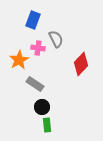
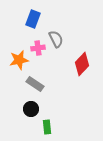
blue rectangle: moved 1 px up
pink cross: rotated 16 degrees counterclockwise
orange star: rotated 18 degrees clockwise
red diamond: moved 1 px right
black circle: moved 11 px left, 2 px down
green rectangle: moved 2 px down
